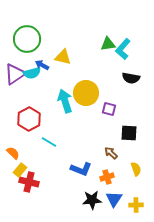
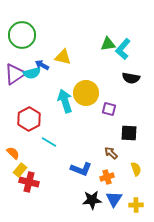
green circle: moved 5 px left, 4 px up
